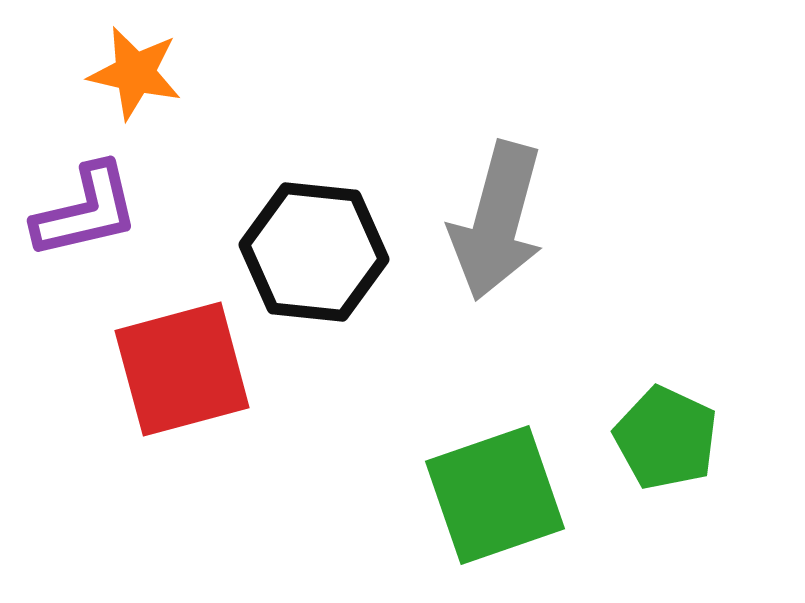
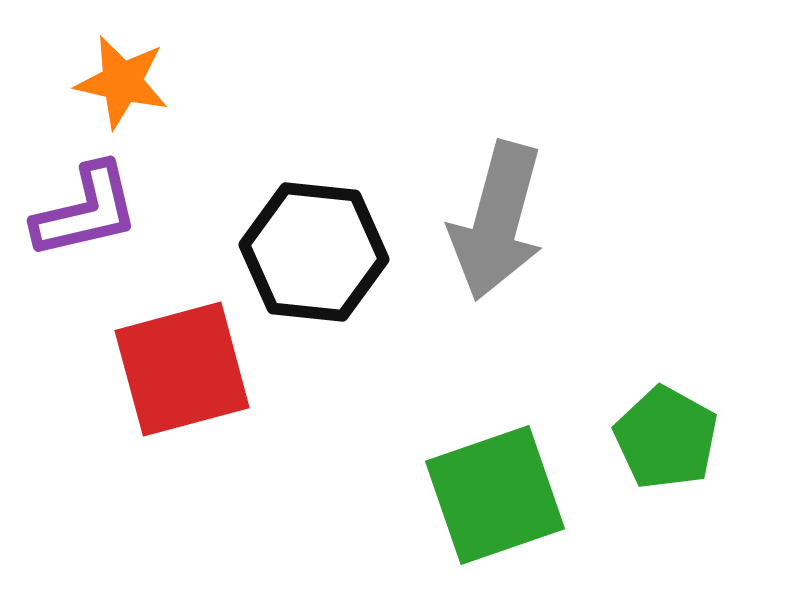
orange star: moved 13 px left, 9 px down
green pentagon: rotated 4 degrees clockwise
